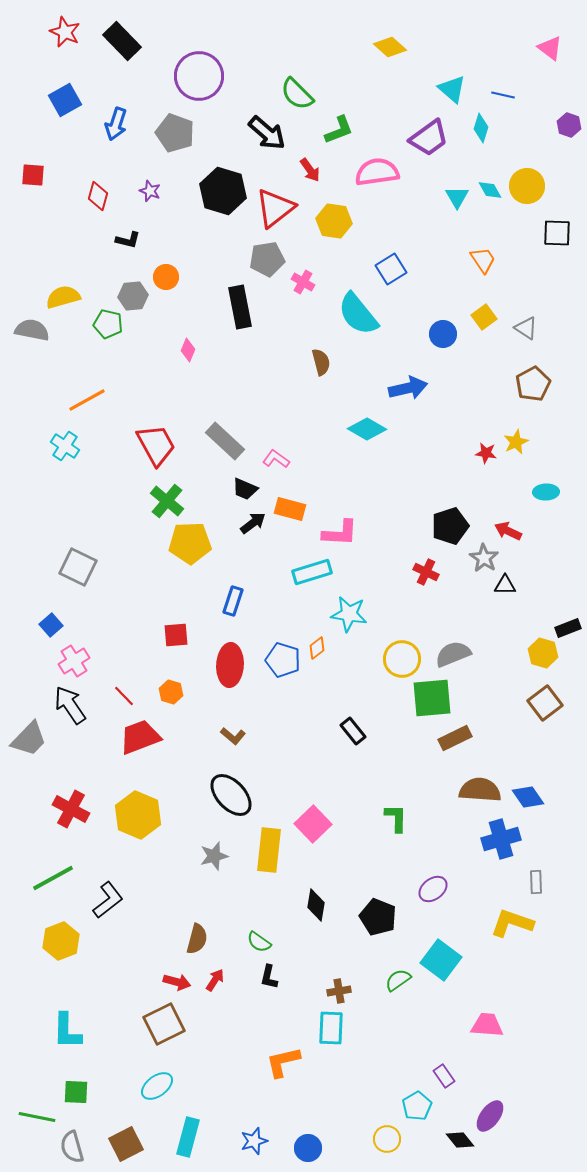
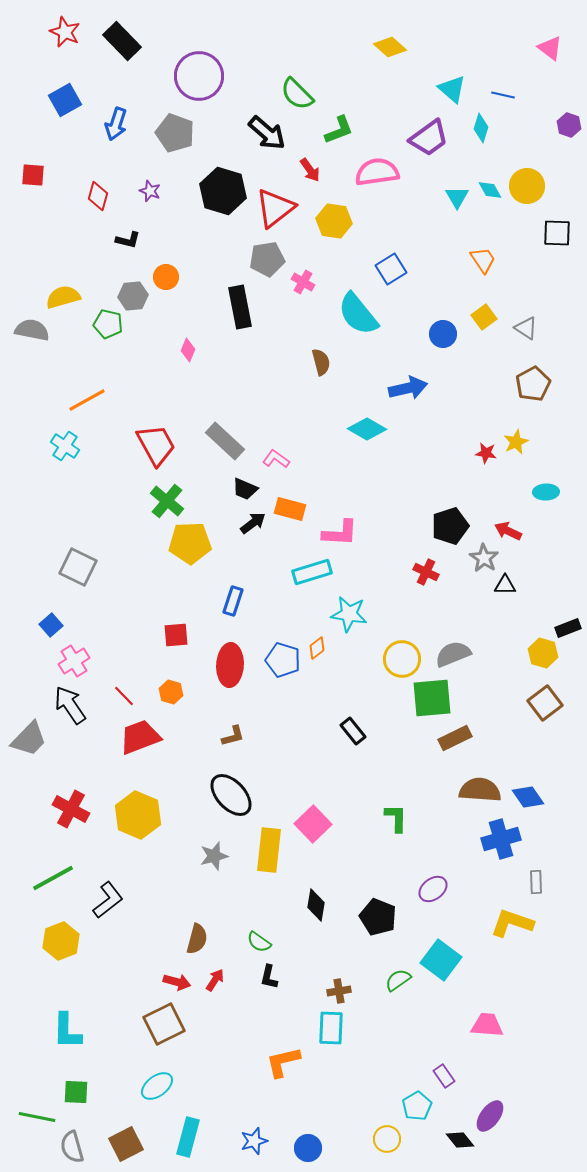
brown L-shape at (233, 736): rotated 55 degrees counterclockwise
